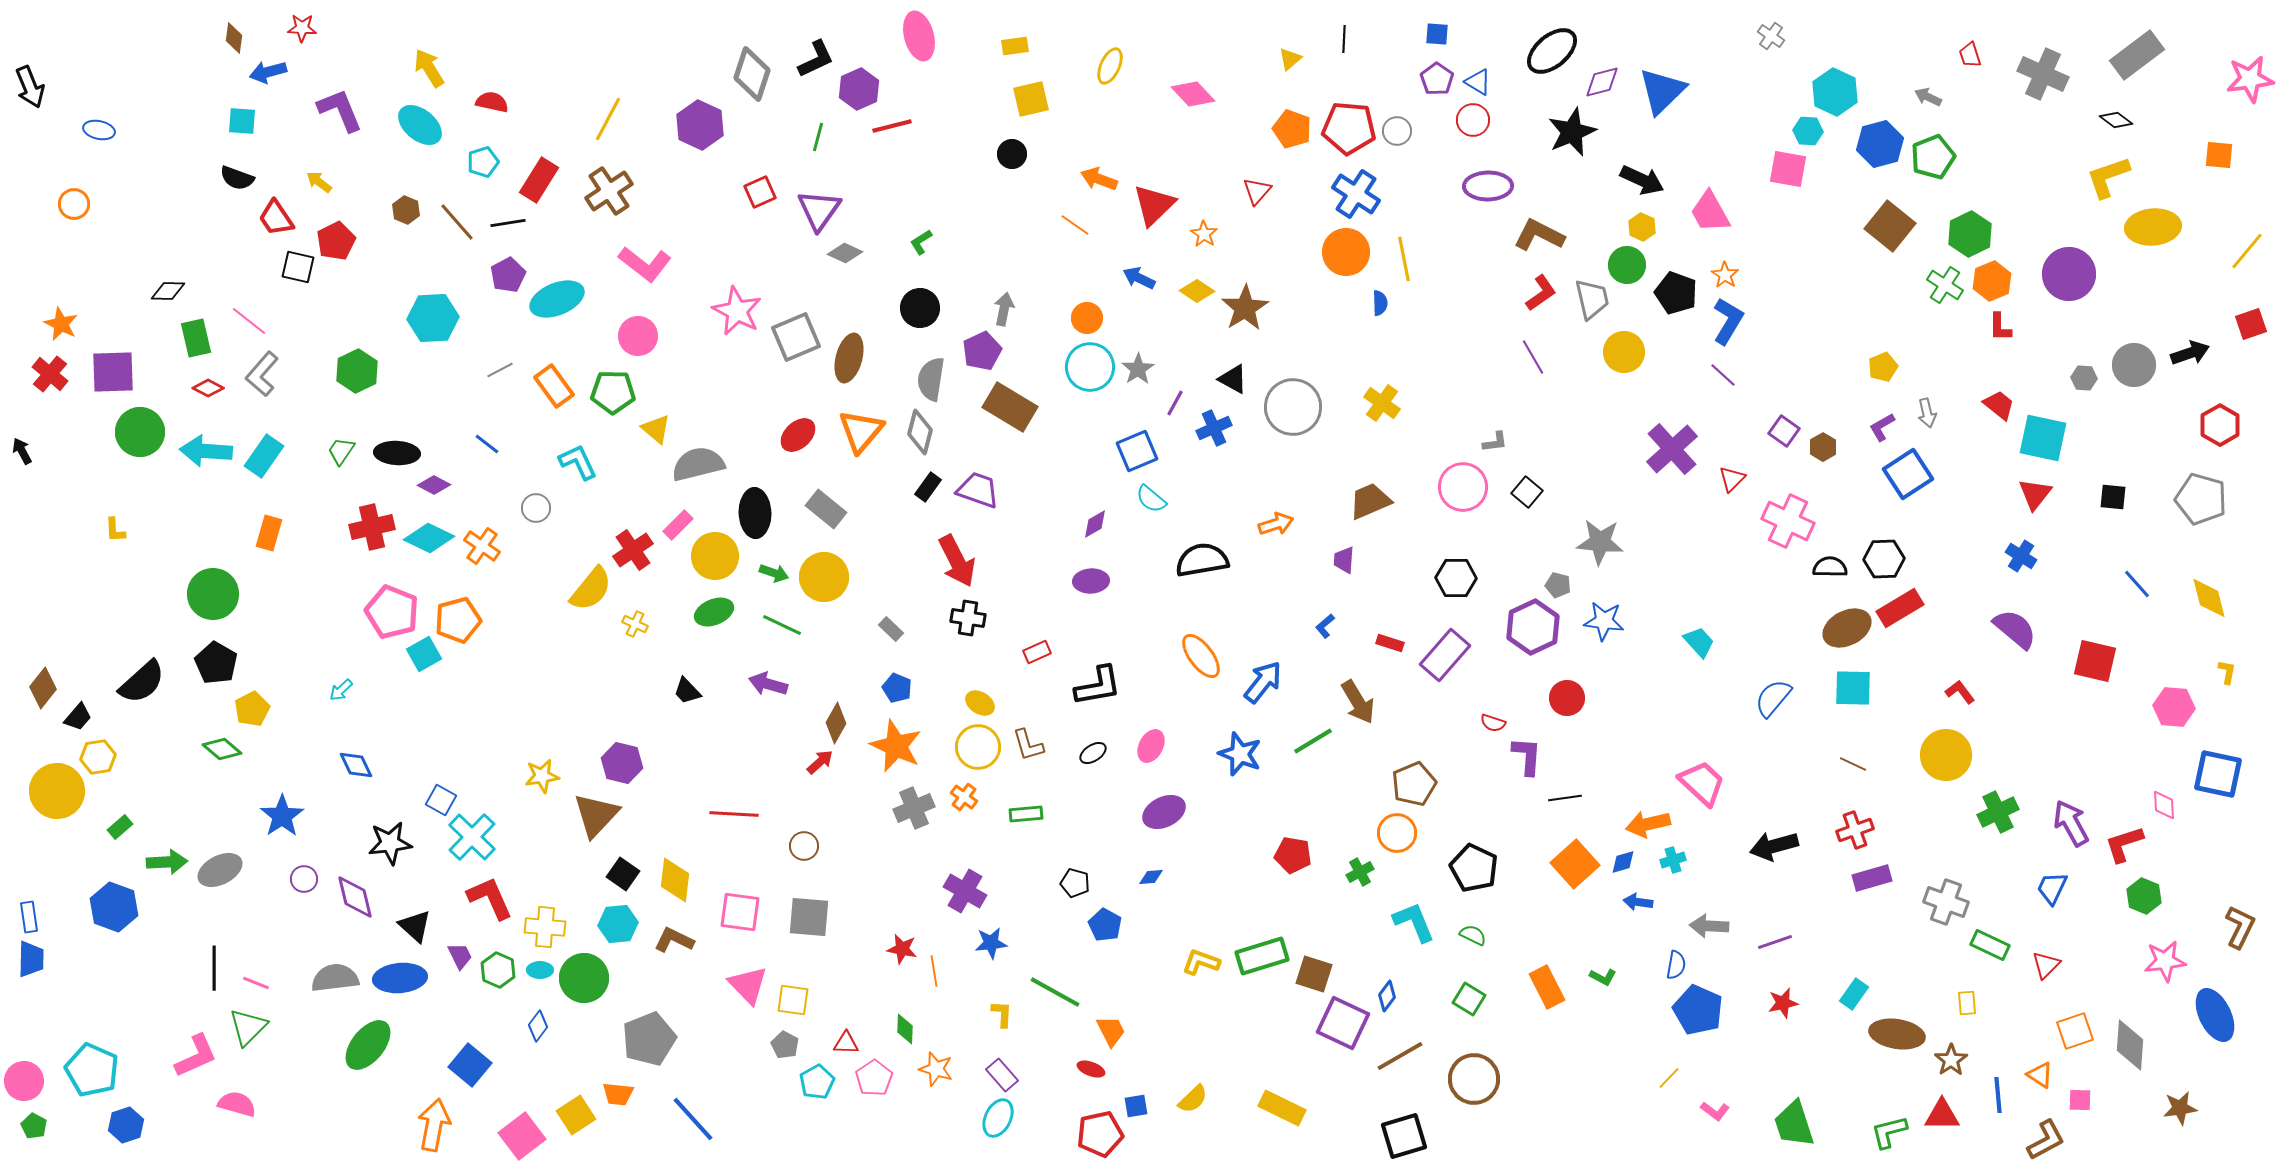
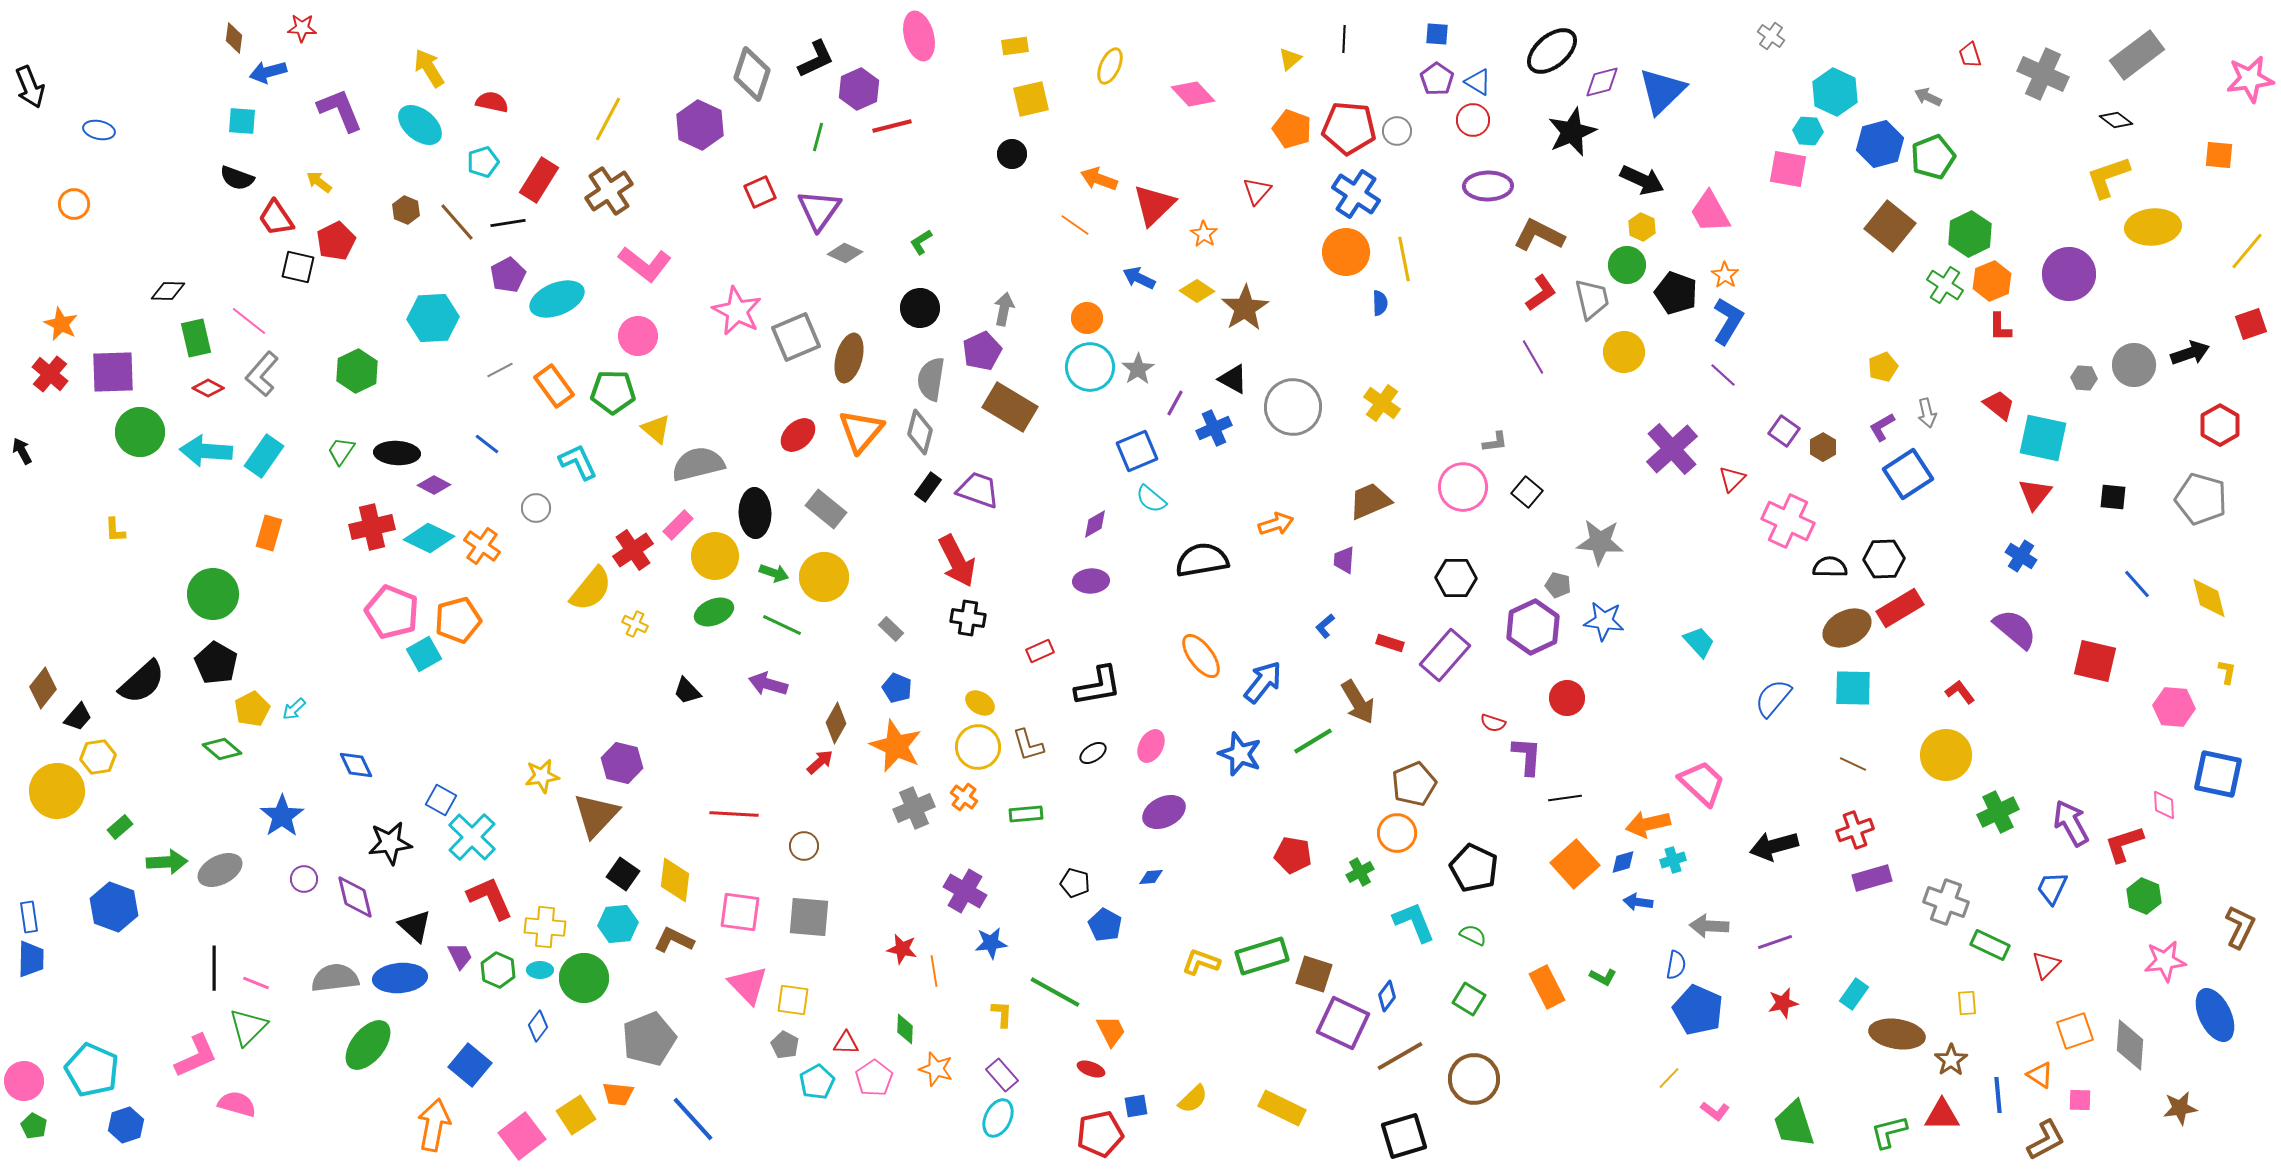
red rectangle at (1037, 652): moved 3 px right, 1 px up
cyan arrow at (341, 690): moved 47 px left, 19 px down
